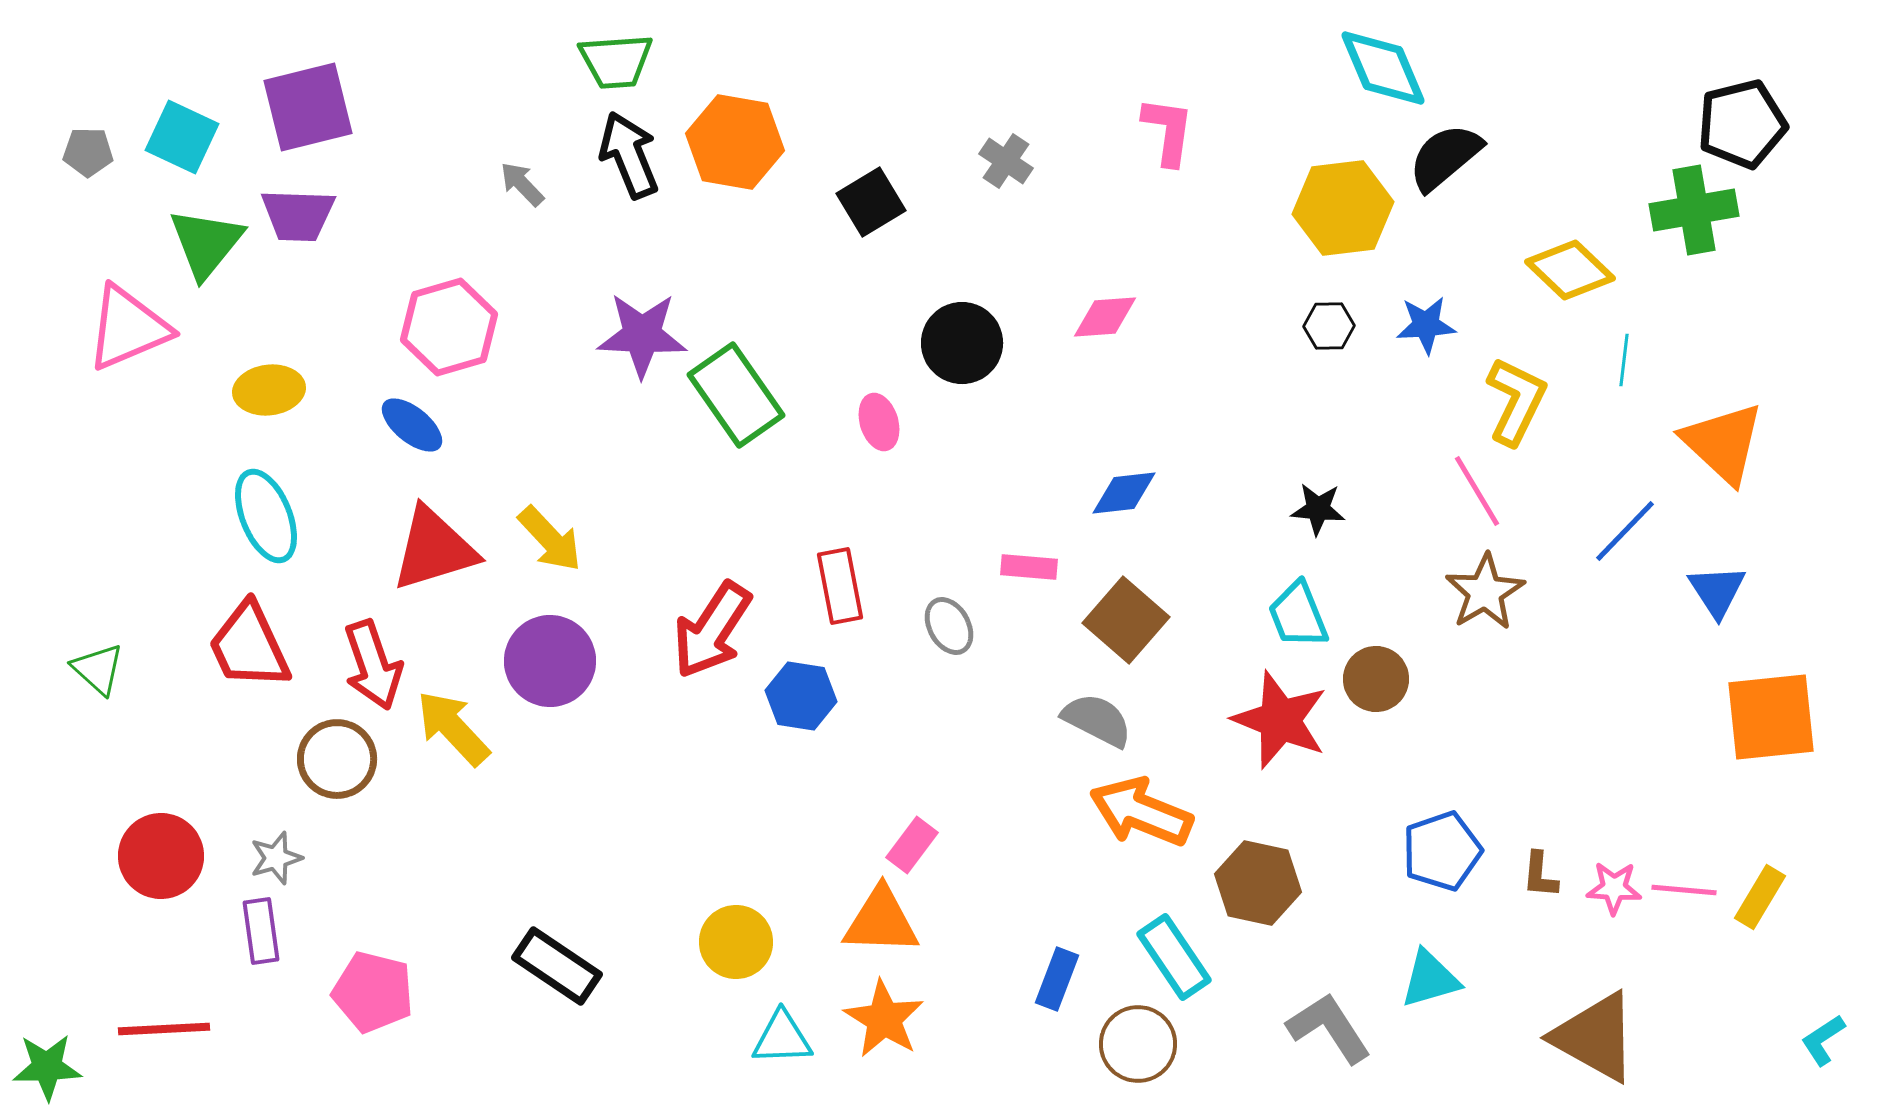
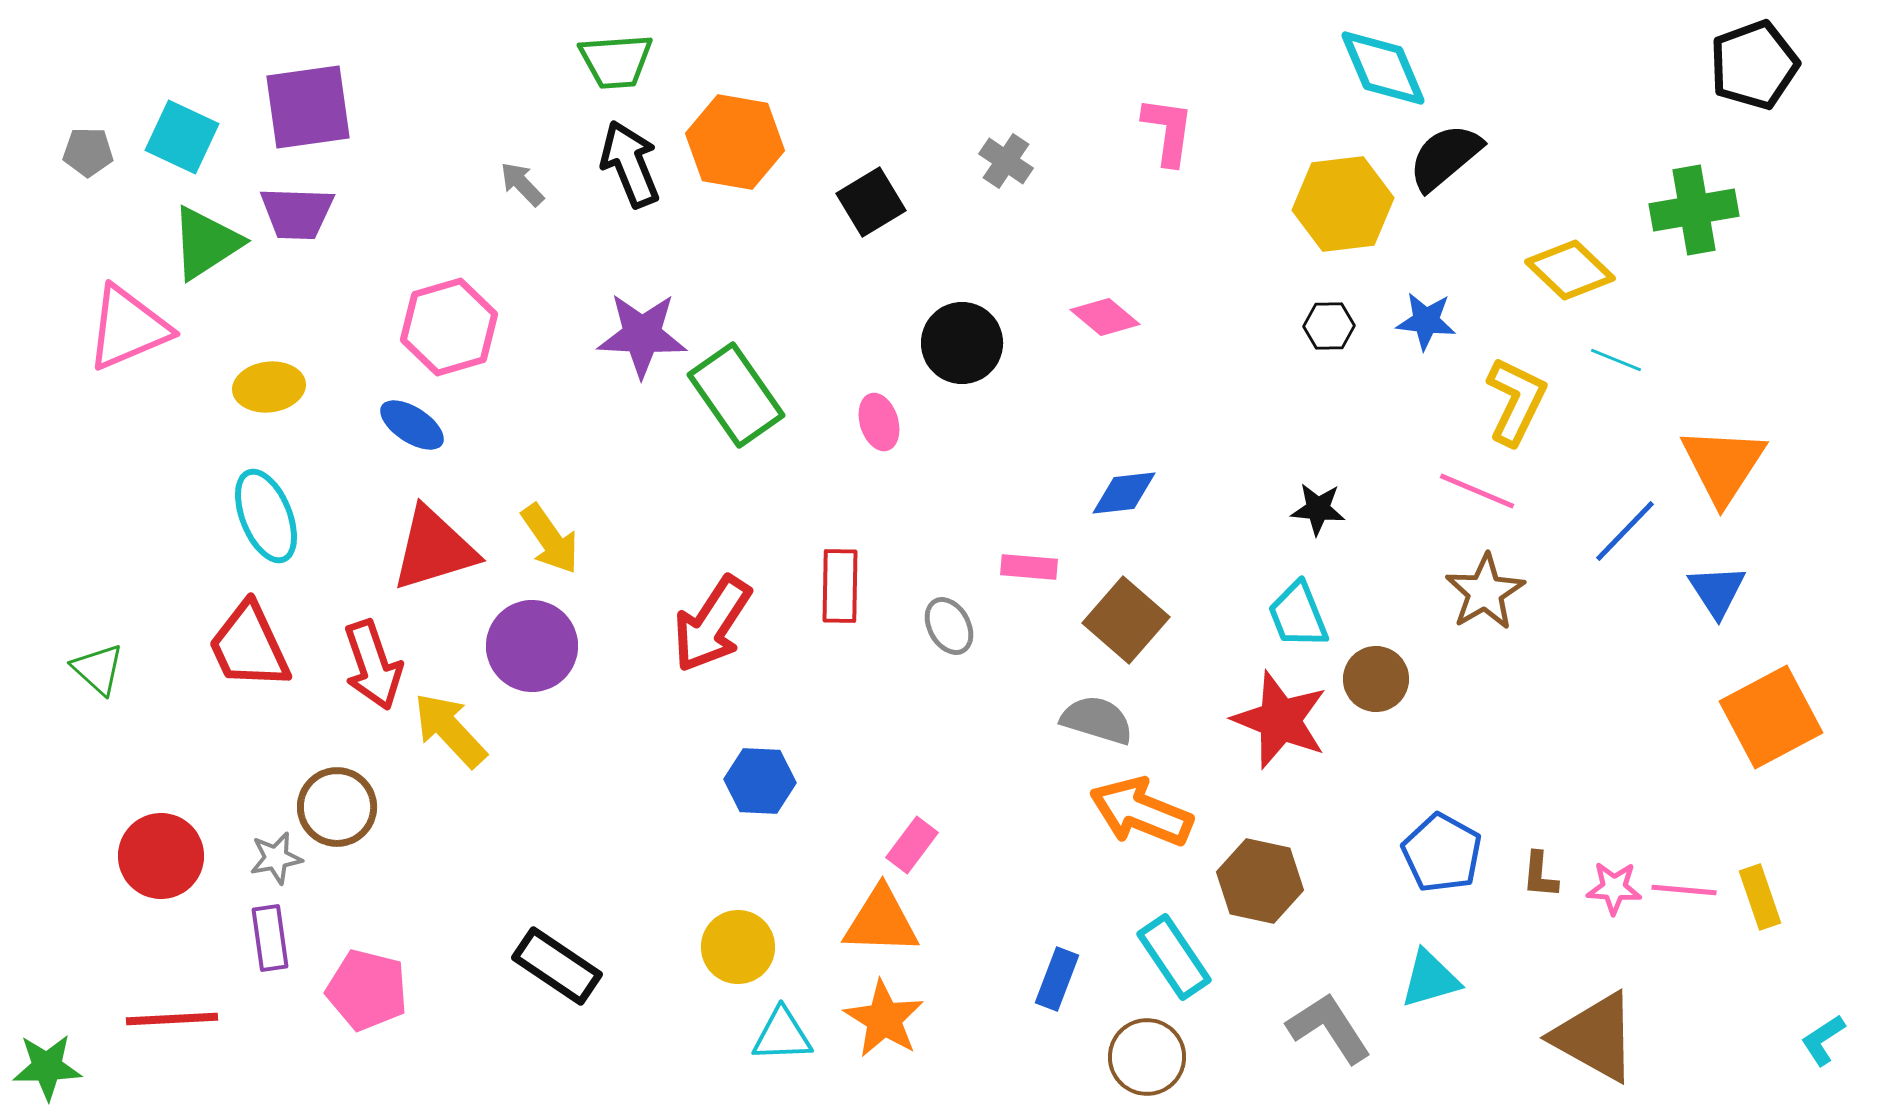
purple square at (308, 107): rotated 6 degrees clockwise
black pentagon at (1742, 124): moved 12 px right, 59 px up; rotated 6 degrees counterclockwise
black arrow at (629, 155): moved 1 px right, 9 px down
yellow hexagon at (1343, 208): moved 4 px up
purple trapezoid at (298, 215): moved 1 px left, 2 px up
green triangle at (206, 243): rotated 18 degrees clockwise
pink diamond at (1105, 317): rotated 44 degrees clockwise
blue star at (1426, 325): moved 4 px up; rotated 10 degrees clockwise
cyan line at (1624, 360): moved 8 px left; rotated 75 degrees counterclockwise
yellow ellipse at (269, 390): moved 3 px up
blue ellipse at (412, 425): rotated 6 degrees counterclockwise
orange triangle at (1723, 443): moved 22 px down; rotated 20 degrees clockwise
pink line at (1477, 491): rotated 36 degrees counterclockwise
yellow arrow at (550, 539): rotated 8 degrees clockwise
red rectangle at (840, 586): rotated 12 degrees clockwise
red arrow at (712, 630): moved 6 px up
purple circle at (550, 661): moved 18 px left, 15 px up
blue hexagon at (801, 696): moved 41 px left, 85 px down; rotated 6 degrees counterclockwise
orange square at (1771, 717): rotated 22 degrees counterclockwise
gray semicircle at (1097, 720): rotated 10 degrees counterclockwise
yellow arrow at (453, 728): moved 3 px left, 2 px down
brown circle at (337, 759): moved 48 px down
blue pentagon at (1442, 851): moved 2 px down; rotated 24 degrees counterclockwise
gray star at (276, 858): rotated 6 degrees clockwise
brown hexagon at (1258, 883): moved 2 px right, 2 px up
yellow rectangle at (1760, 897): rotated 50 degrees counterclockwise
purple rectangle at (261, 931): moved 9 px right, 7 px down
yellow circle at (736, 942): moved 2 px right, 5 px down
pink pentagon at (373, 992): moved 6 px left, 2 px up
red line at (164, 1029): moved 8 px right, 10 px up
cyan triangle at (782, 1038): moved 3 px up
brown circle at (1138, 1044): moved 9 px right, 13 px down
